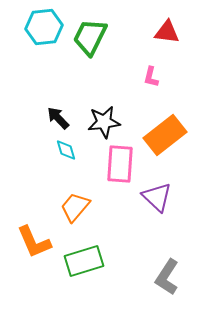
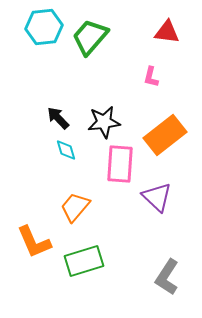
green trapezoid: rotated 15 degrees clockwise
